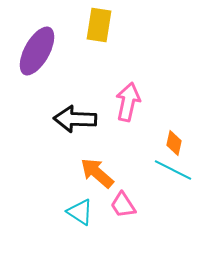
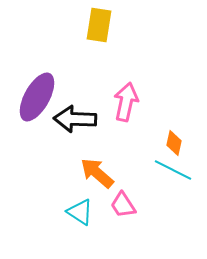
purple ellipse: moved 46 px down
pink arrow: moved 2 px left
